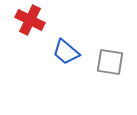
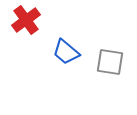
red cross: moved 4 px left; rotated 28 degrees clockwise
